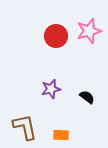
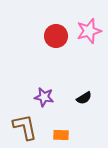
purple star: moved 7 px left, 8 px down; rotated 24 degrees clockwise
black semicircle: moved 3 px left, 1 px down; rotated 112 degrees clockwise
